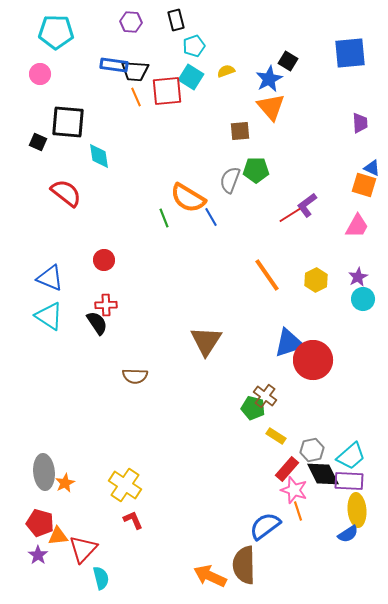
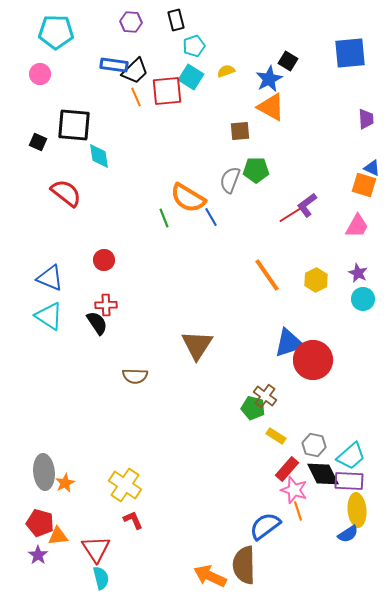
black trapezoid at (135, 71): rotated 48 degrees counterclockwise
orange triangle at (271, 107): rotated 20 degrees counterclockwise
black square at (68, 122): moved 6 px right, 3 px down
purple trapezoid at (360, 123): moved 6 px right, 4 px up
purple star at (358, 277): moved 4 px up; rotated 18 degrees counterclockwise
brown triangle at (206, 341): moved 9 px left, 4 px down
gray hexagon at (312, 450): moved 2 px right, 5 px up; rotated 25 degrees clockwise
red triangle at (83, 549): moved 13 px right; rotated 16 degrees counterclockwise
